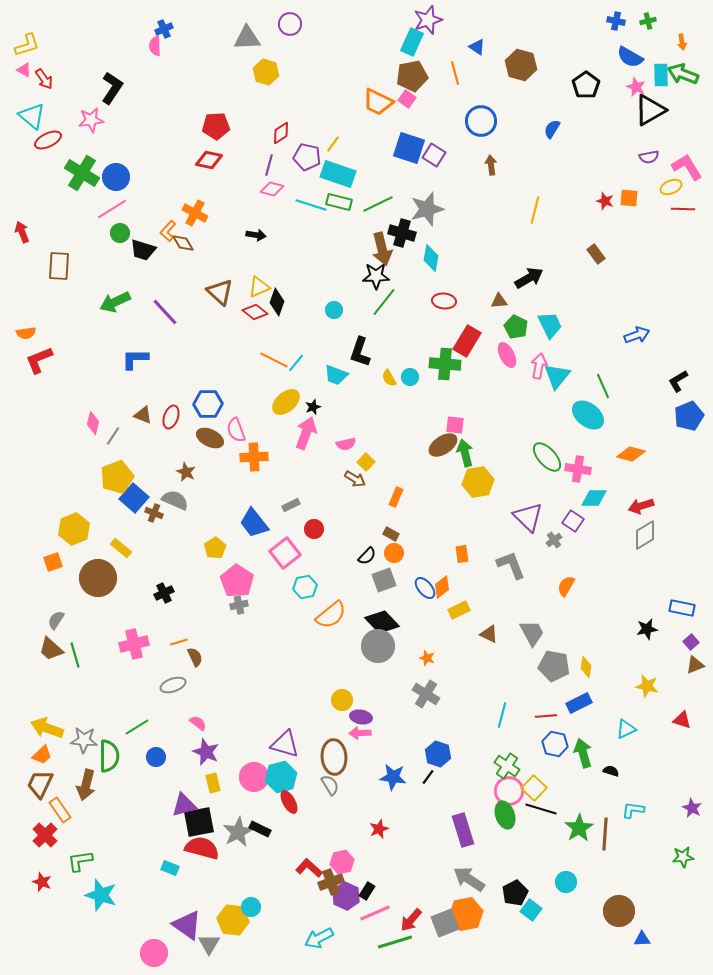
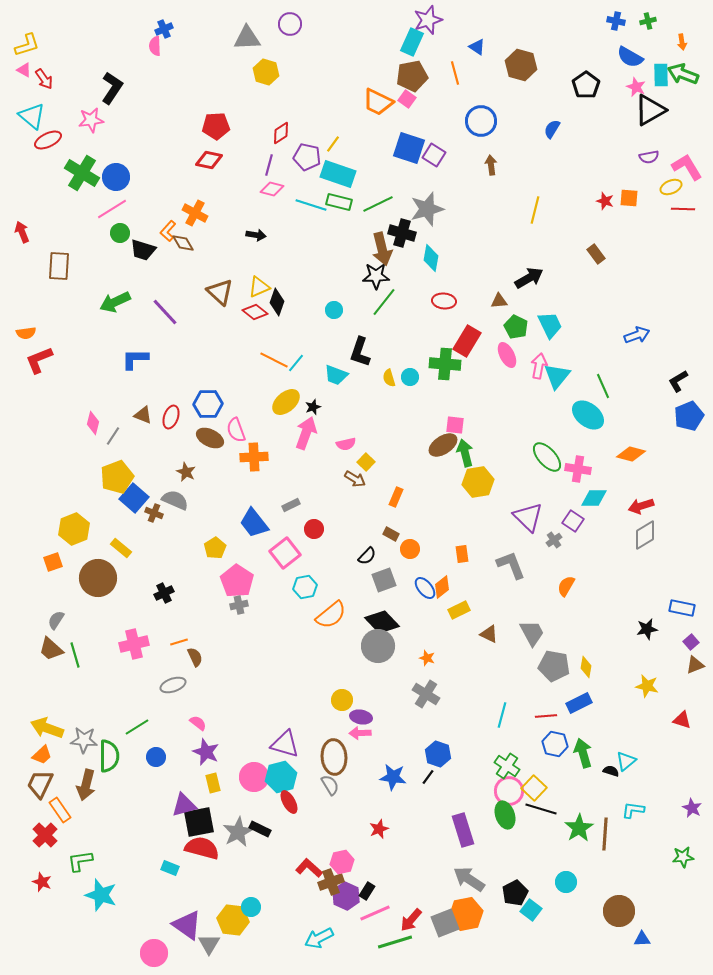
yellow semicircle at (389, 378): rotated 12 degrees clockwise
orange circle at (394, 553): moved 16 px right, 4 px up
cyan triangle at (626, 729): moved 32 px down; rotated 15 degrees counterclockwise
